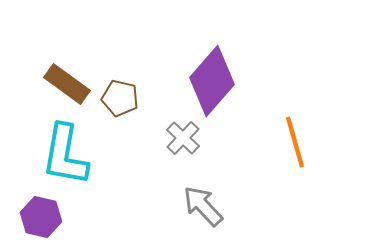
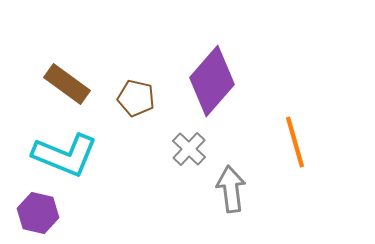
brown pentagon: moved 16 px right
gray cross: moved 6 px right, 11 px down
cyan L-shape: rotated 78 degrees counterclockwise
gray arrow: moved 28 px right, 17 px up; rotated 36 degrees clockwise
purple hexagon: moved 3 px left, 4 px up
